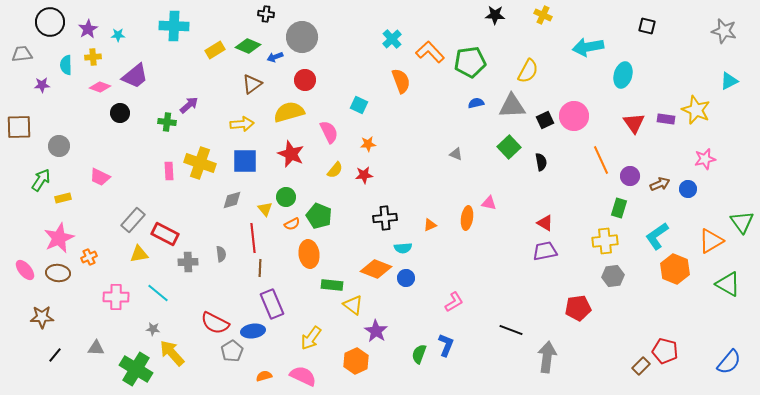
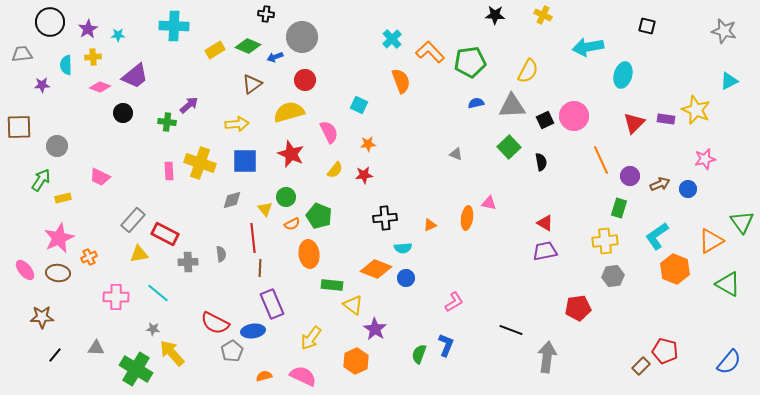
black circle at (120, 113): moved 3 px right
red triangle at (634, 123): rotated 20 degrees clockwise
yellow arrow at (242, 124): moved 5 px left
gray circle at (59, 146): moved 2 px left
purple star at (376, 331): moved 1 px left, 2 px up
